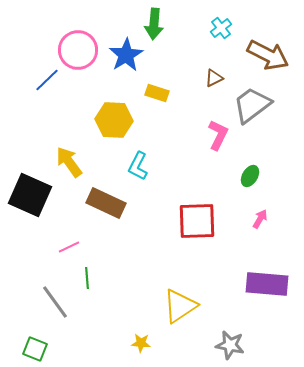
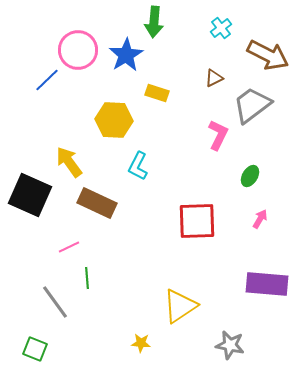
green arrow: moved 2 px up
brown rectangle: moved 9 px left
